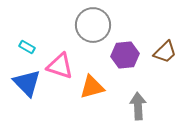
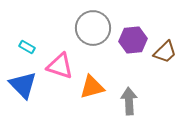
gray circle: moved 3 px down
purple hexagon: moved 8 px right, 15 px up
blue triangle: moved 4 px left, 2 px down
gray arrow: moved 9 px left, 5 px up
